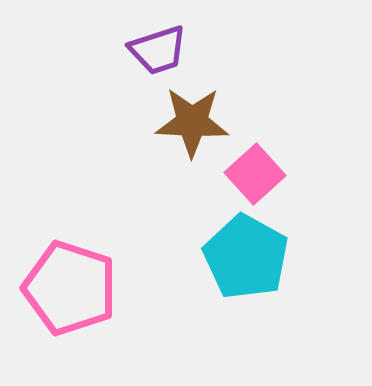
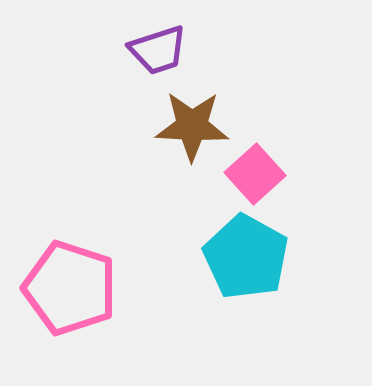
brown star: moved 4 px down
